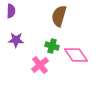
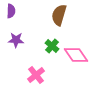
brown semicircle: moved 1 px up
green cross: rotated 24 degrees clockwise
pink cross: moved 4 px left, 10 px down
